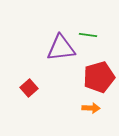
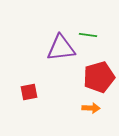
red square: moved 4 px down; rotated 30 degrees clockwise
